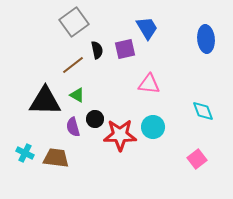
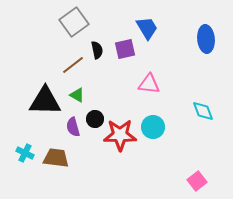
pink square: moved 22 px down
